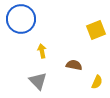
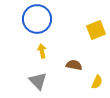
blue circle: moved 16 px right
